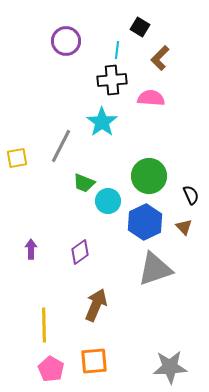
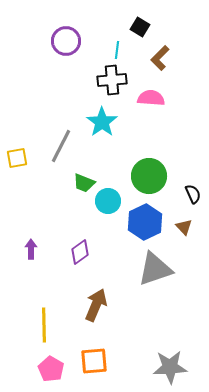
black semicircle: moved 2 px right, 1 px up
